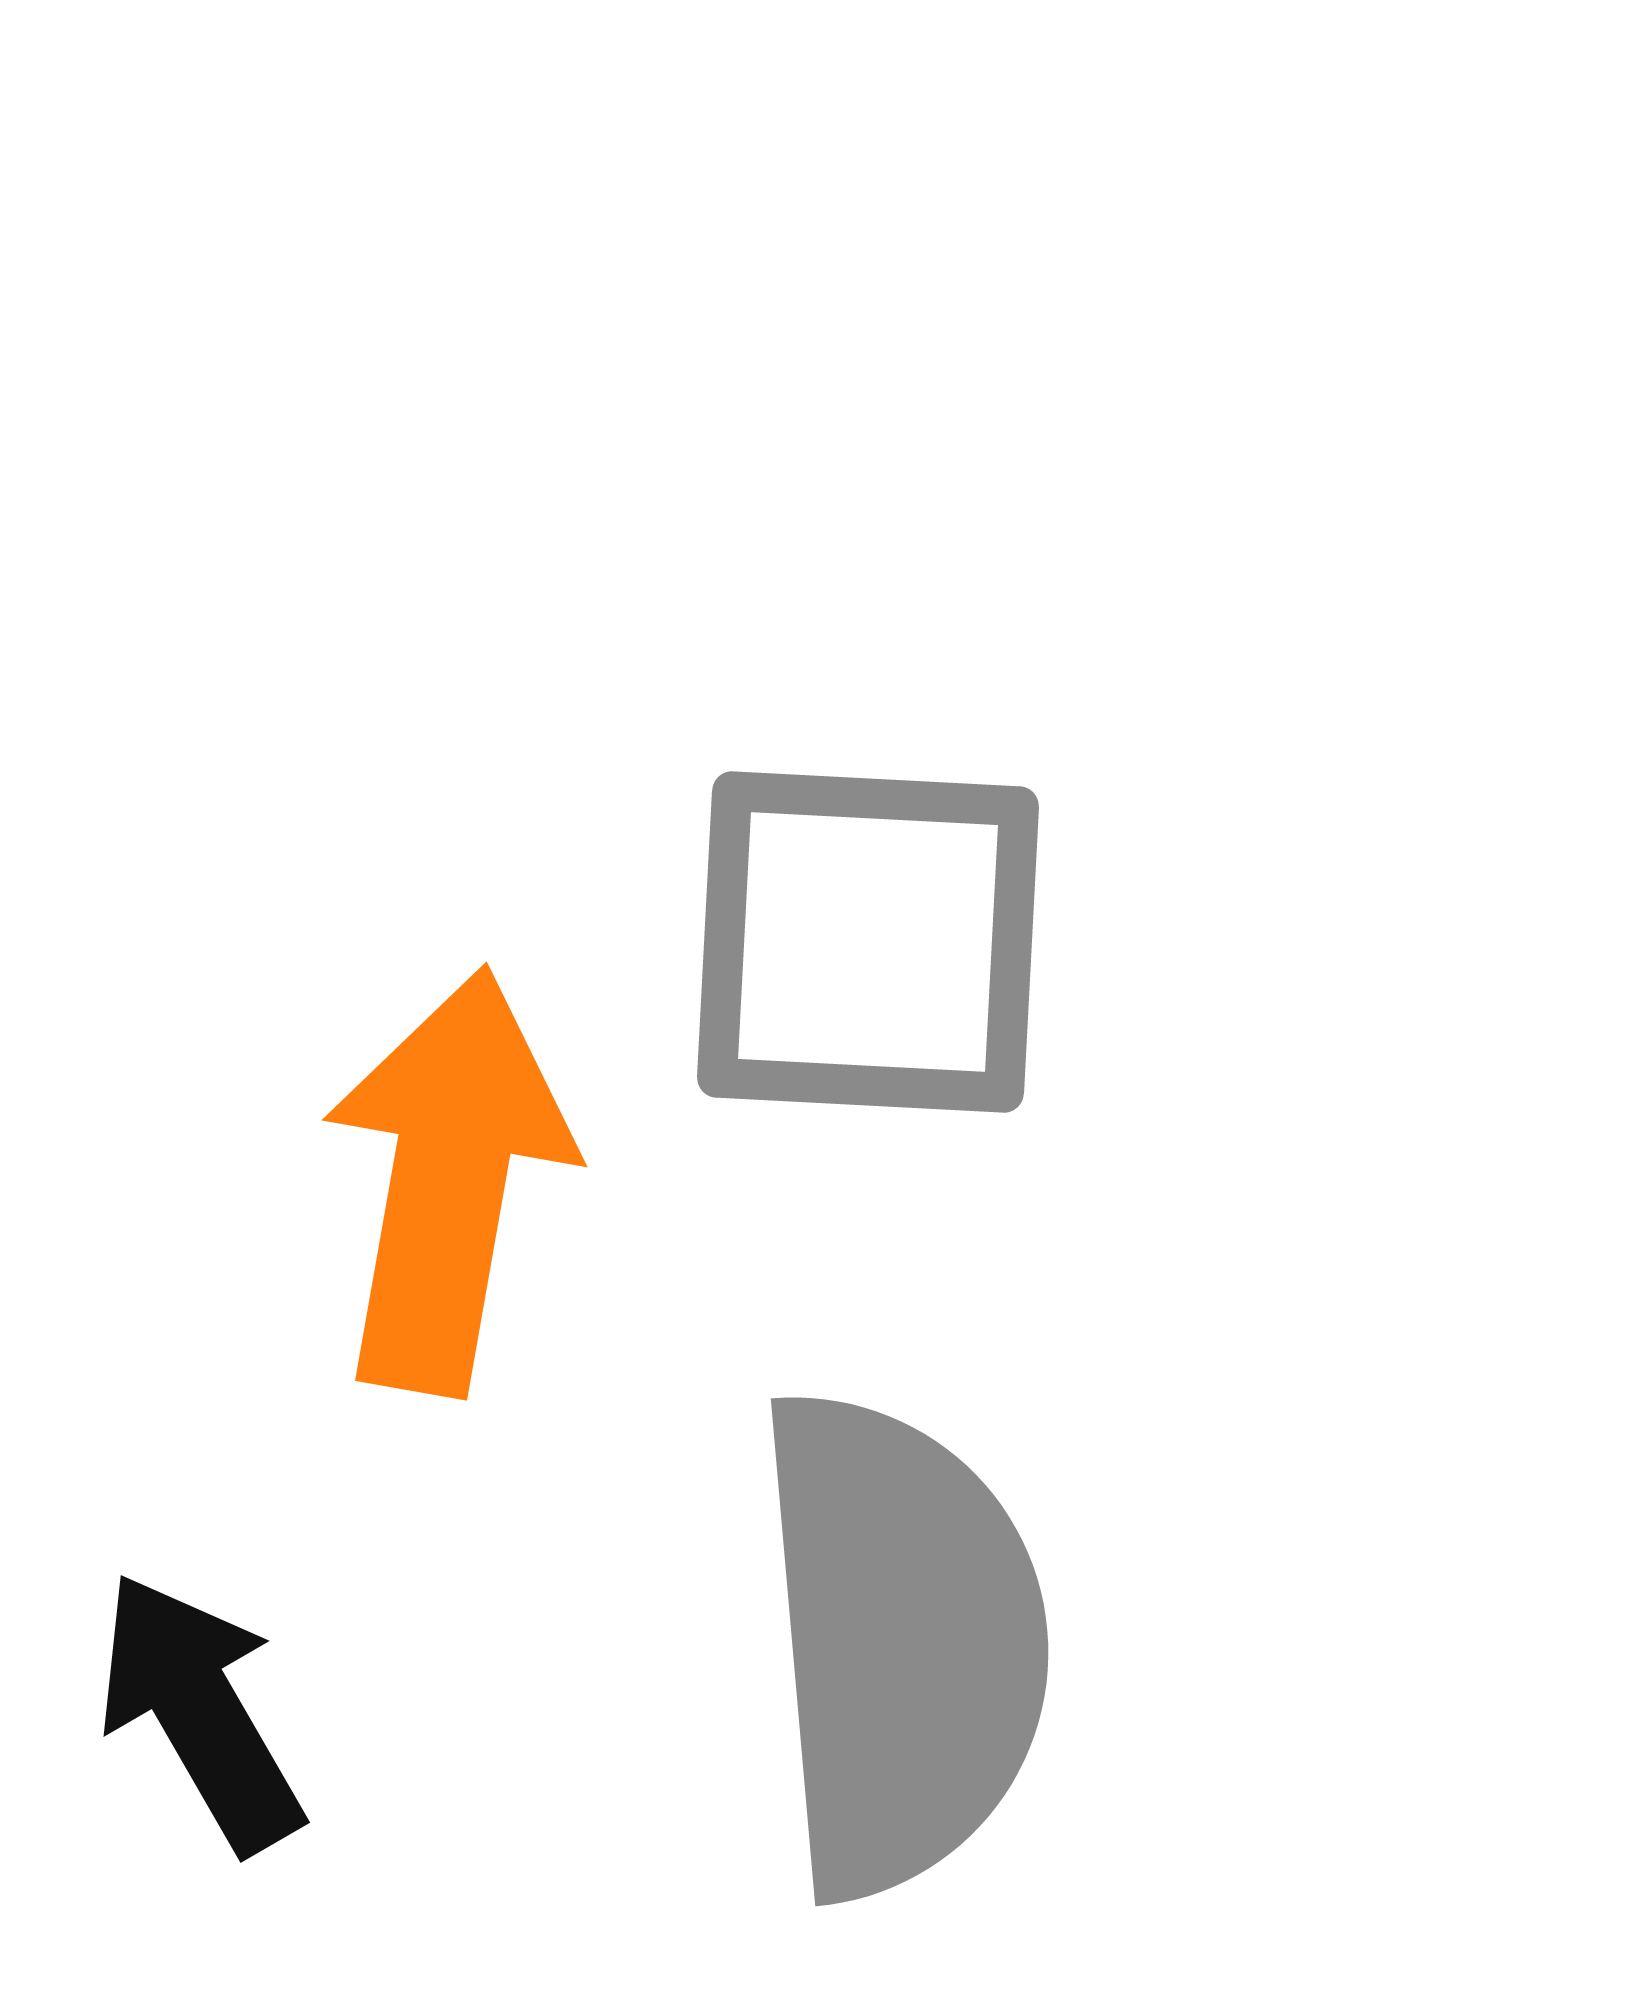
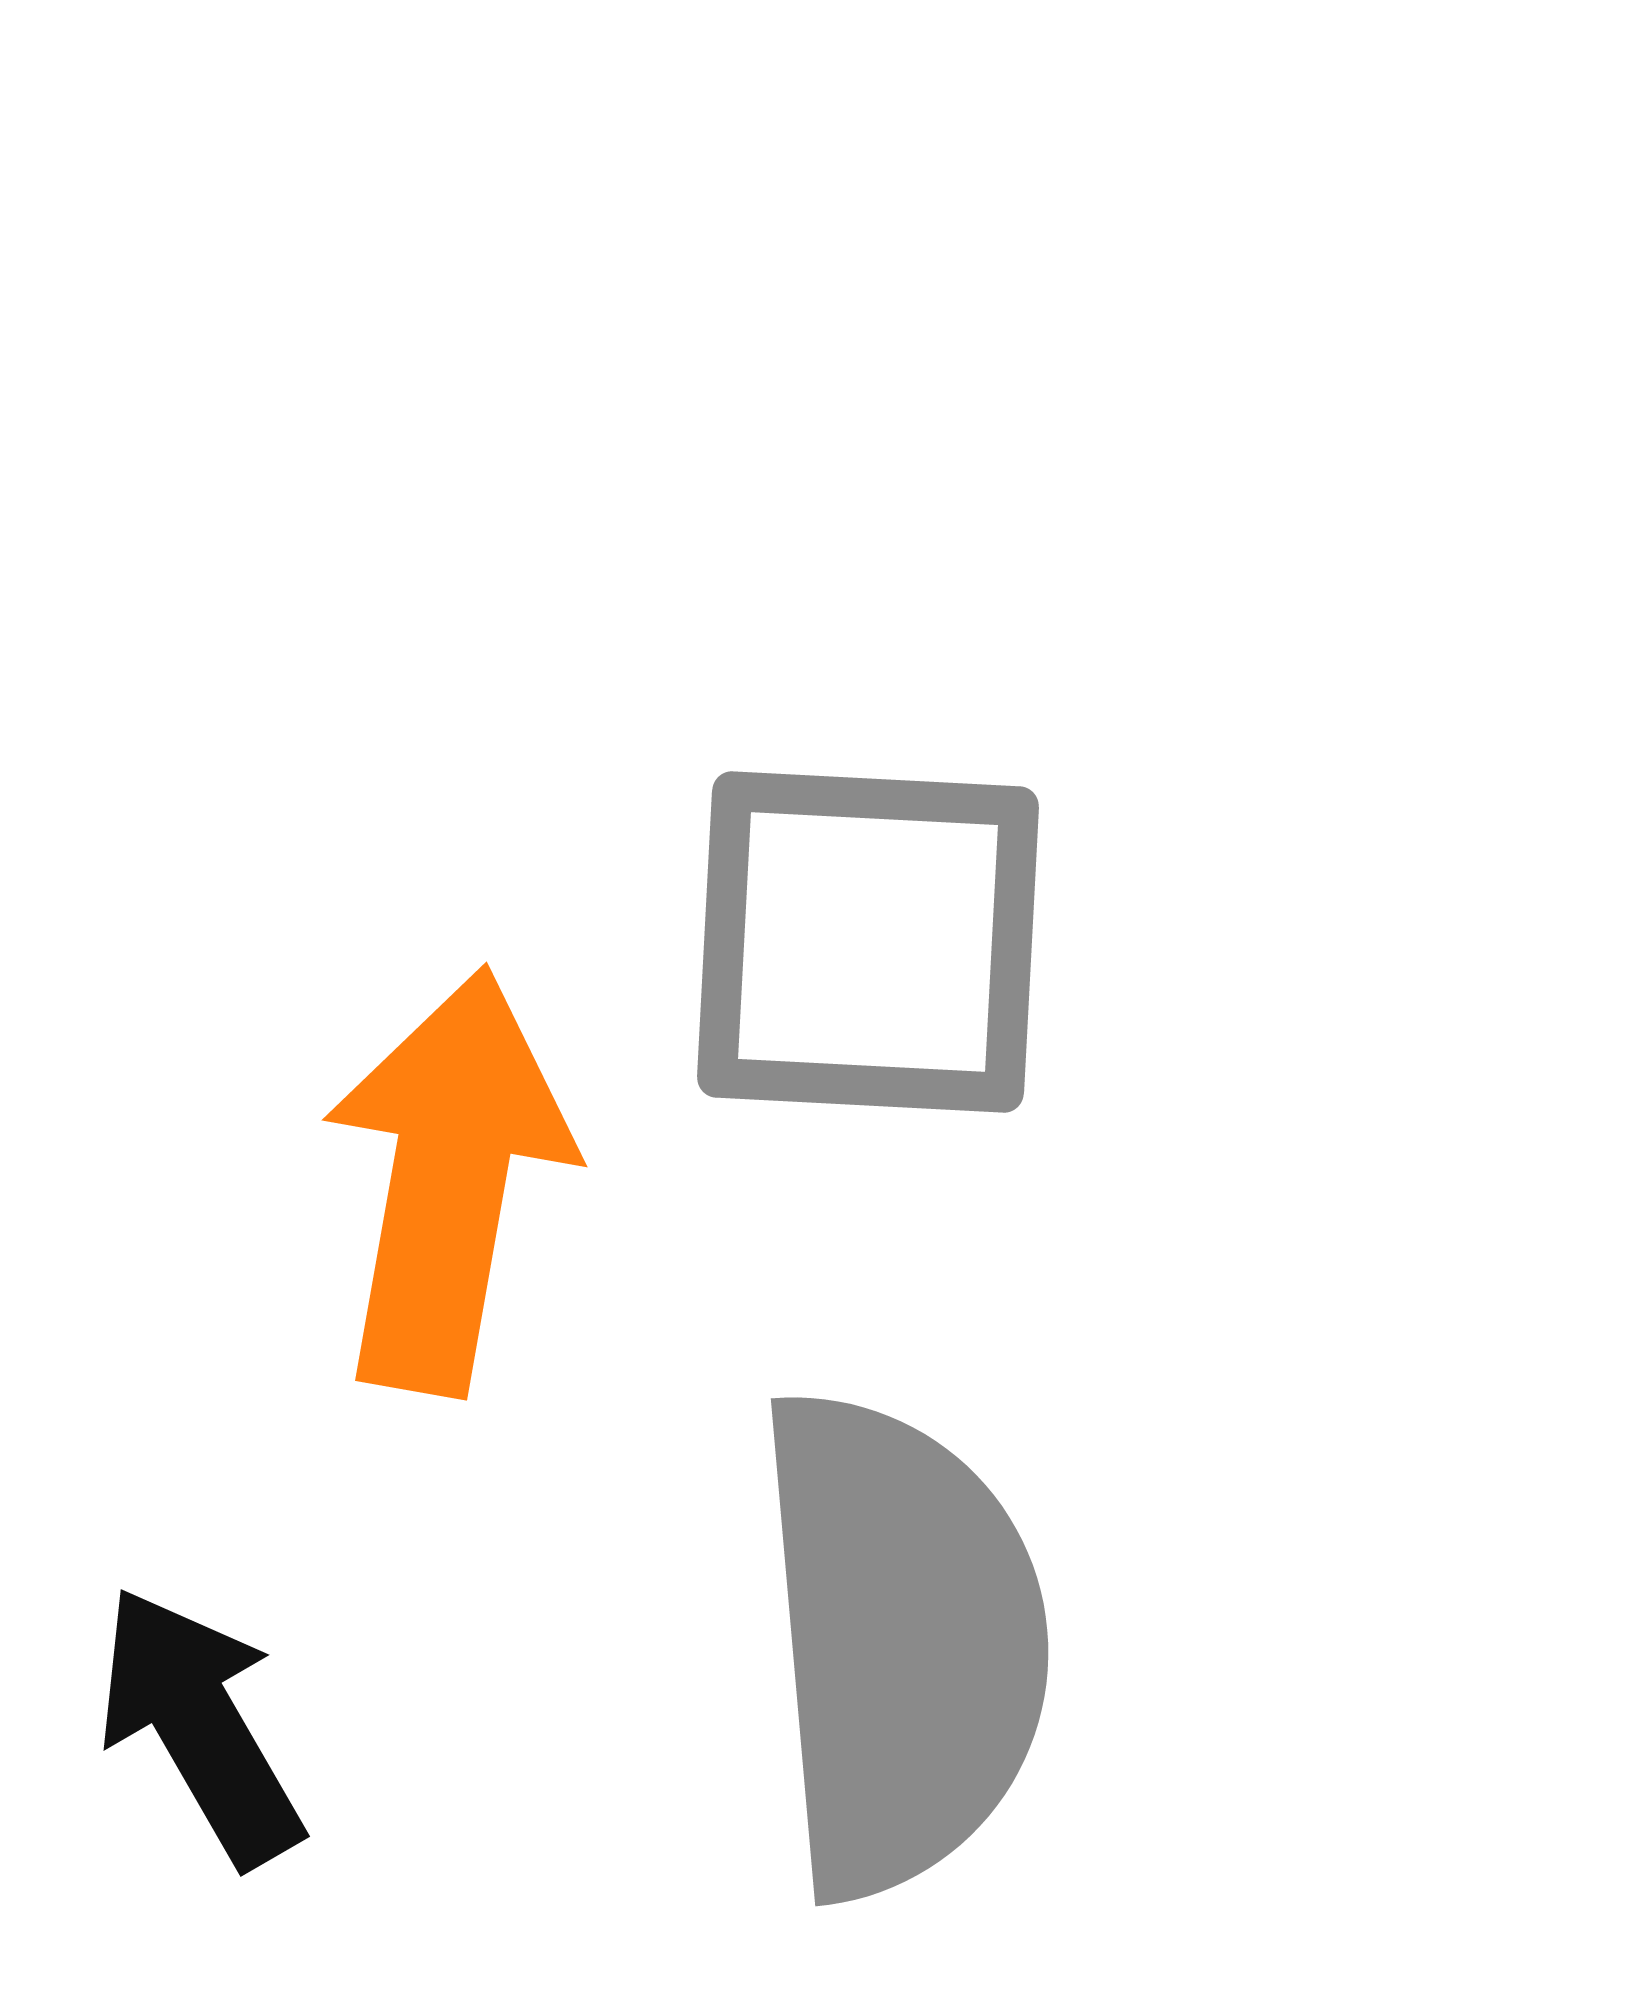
black arrow: moved 14 px down
